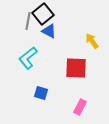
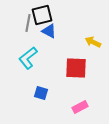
black square: moved 1 px left, 1 px down; rotated 25 degrees clockwise
gray line: moved 2 px down
yellow arrow: moved 1 px right, 1 px down; rotated 28 degrees counterclockwise
pink rectangle: rotated 35 degrees clockwise
